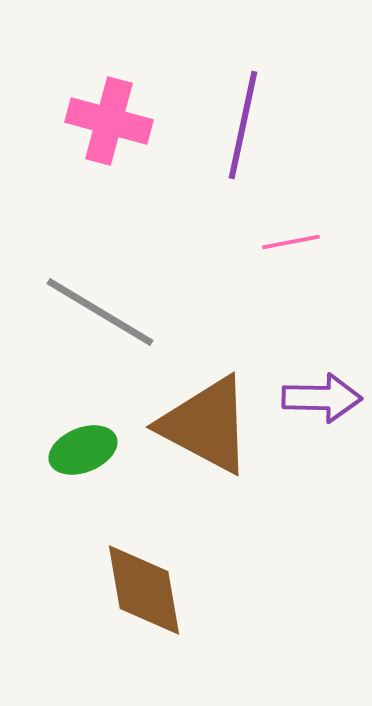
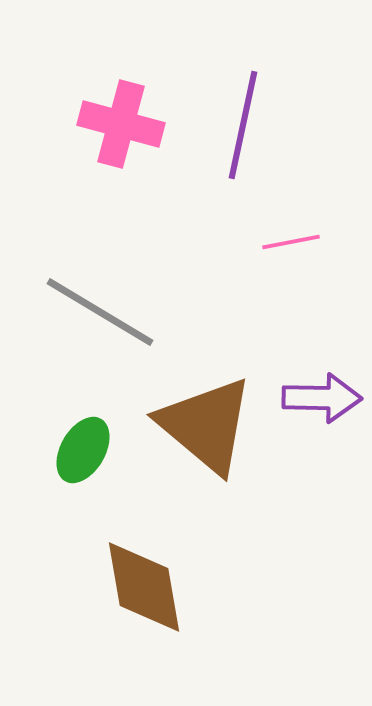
pink cross: moved 12 px right, 3 px down
brown triangle: rotated 12 degrees clockwise
green ellipse: rotated 38 degrees counterclockwise
brown diamond: moved 3 px up
